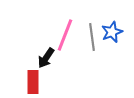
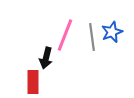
black arrow: rotated 20 degrees counterclockwise
